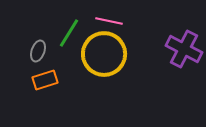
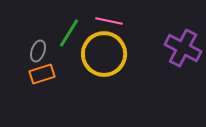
purple cross: moved 1 px left, 1 px up
orange rectangle: moved 3 px left, 6 px up
